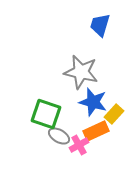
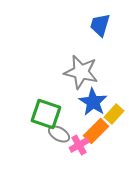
blue star: rotated 16 degrees clockwise
orange rectangle: rotated 20 degrees counterclockwise
gray ellipse: moved 2 px up
